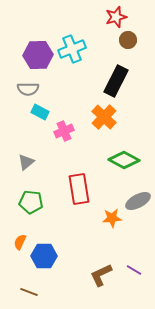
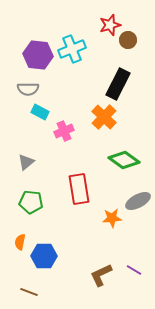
red star: moved 6 px left, 8 px down
purple hexagon: rotated 8 degrees clockwise
black rectangle: moved 2 px right, 3 px down
green diamond: rotated 8 degrees clockwise
orange semicircle: rotated 14 degrees counterclockwise
